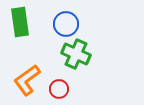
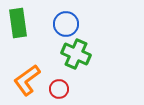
green rectangle: moved 2 px left, 1 px down
